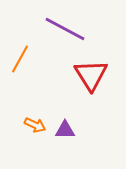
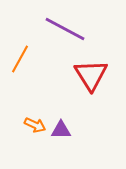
purple triangle: moved 4 px left
